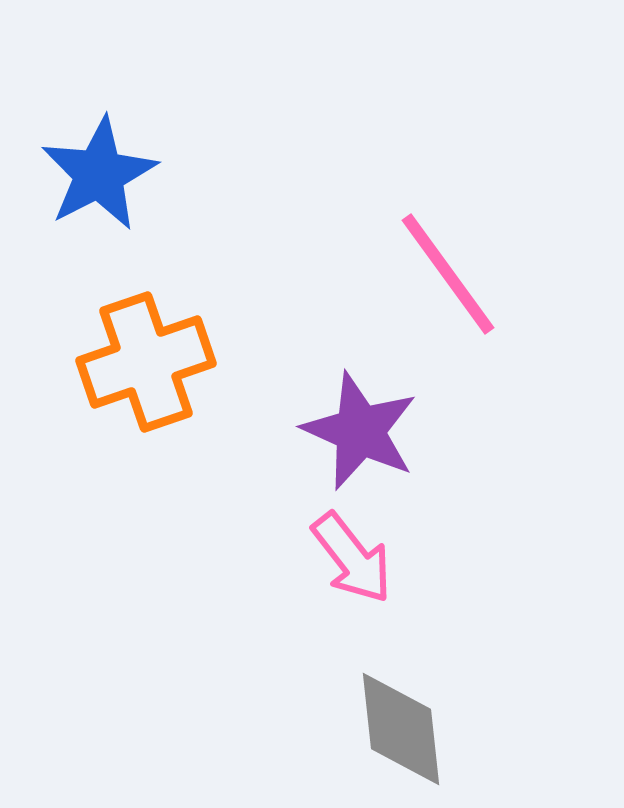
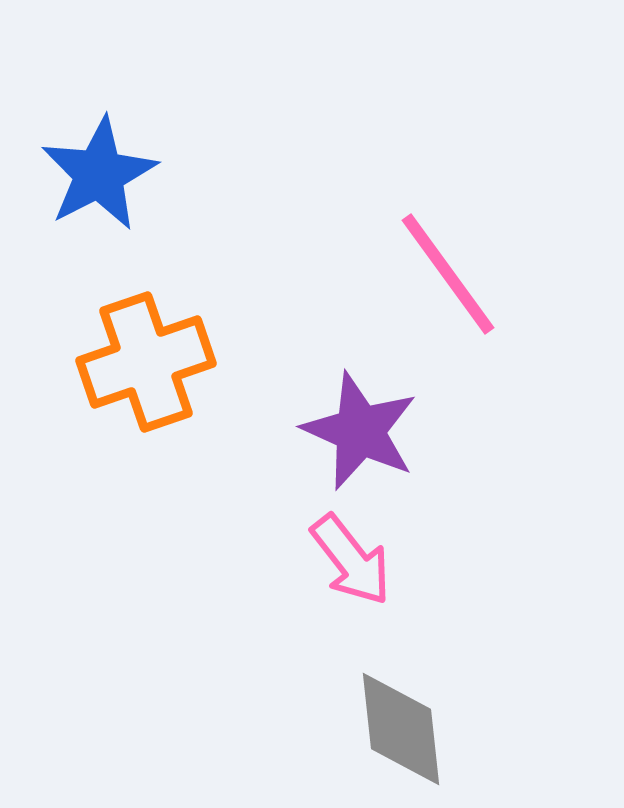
pink arrow: moved 1 px left, 2 px down
